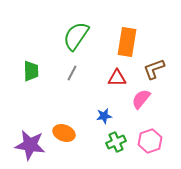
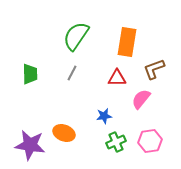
green trapezoid: moved 1 px left, 3 px down
pink hexagon: rotated 10 degrees clockwise
